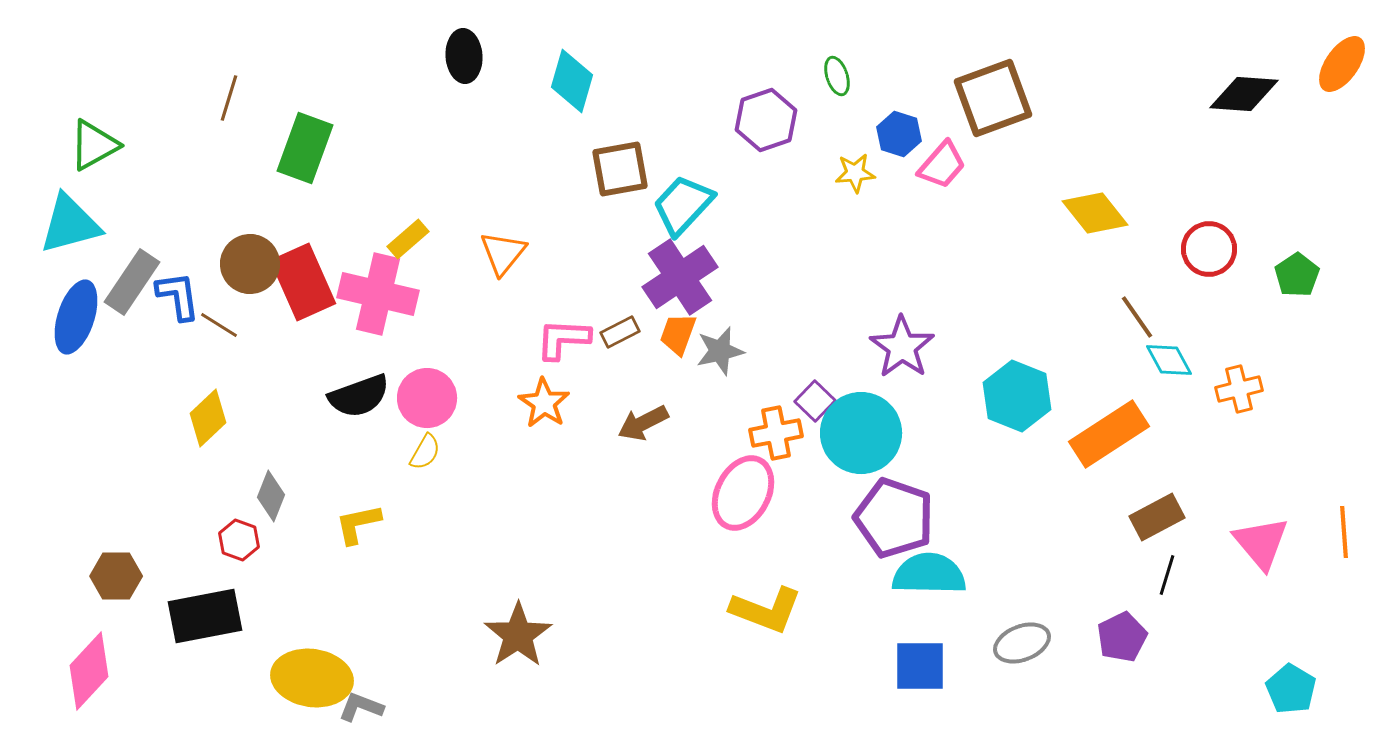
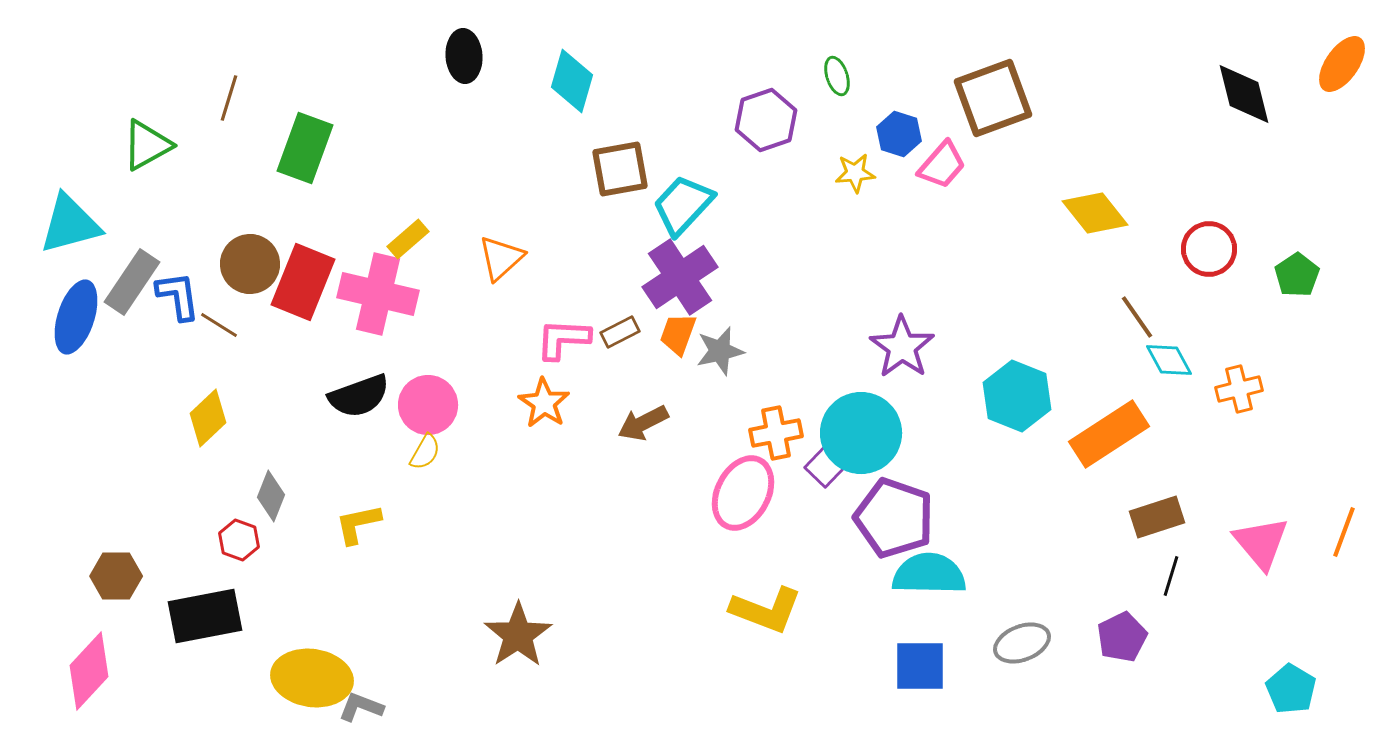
black diamond at (1244, 94): rotated 72 degrees clockwise
green triangle at (94, 145): moved 53 px right
orange triangle at (503, 253): moved 2 px left, 5 px down; rotated 9 degrees clockwise
red rectangle at (303, 282): rotated 46 degrees clockwise
pink circle at (427, 398): moved 1 px right, 7 px down
purple square at (815, 401): moved 10 px right, 66 px down
brown rectangle at (1157, 517): rotated 10 degrees clockwise
orange line at (1344, 532): rotated 24 degrees clockwise
black line at (1167, 575): moved 4 px right, 1 px down
